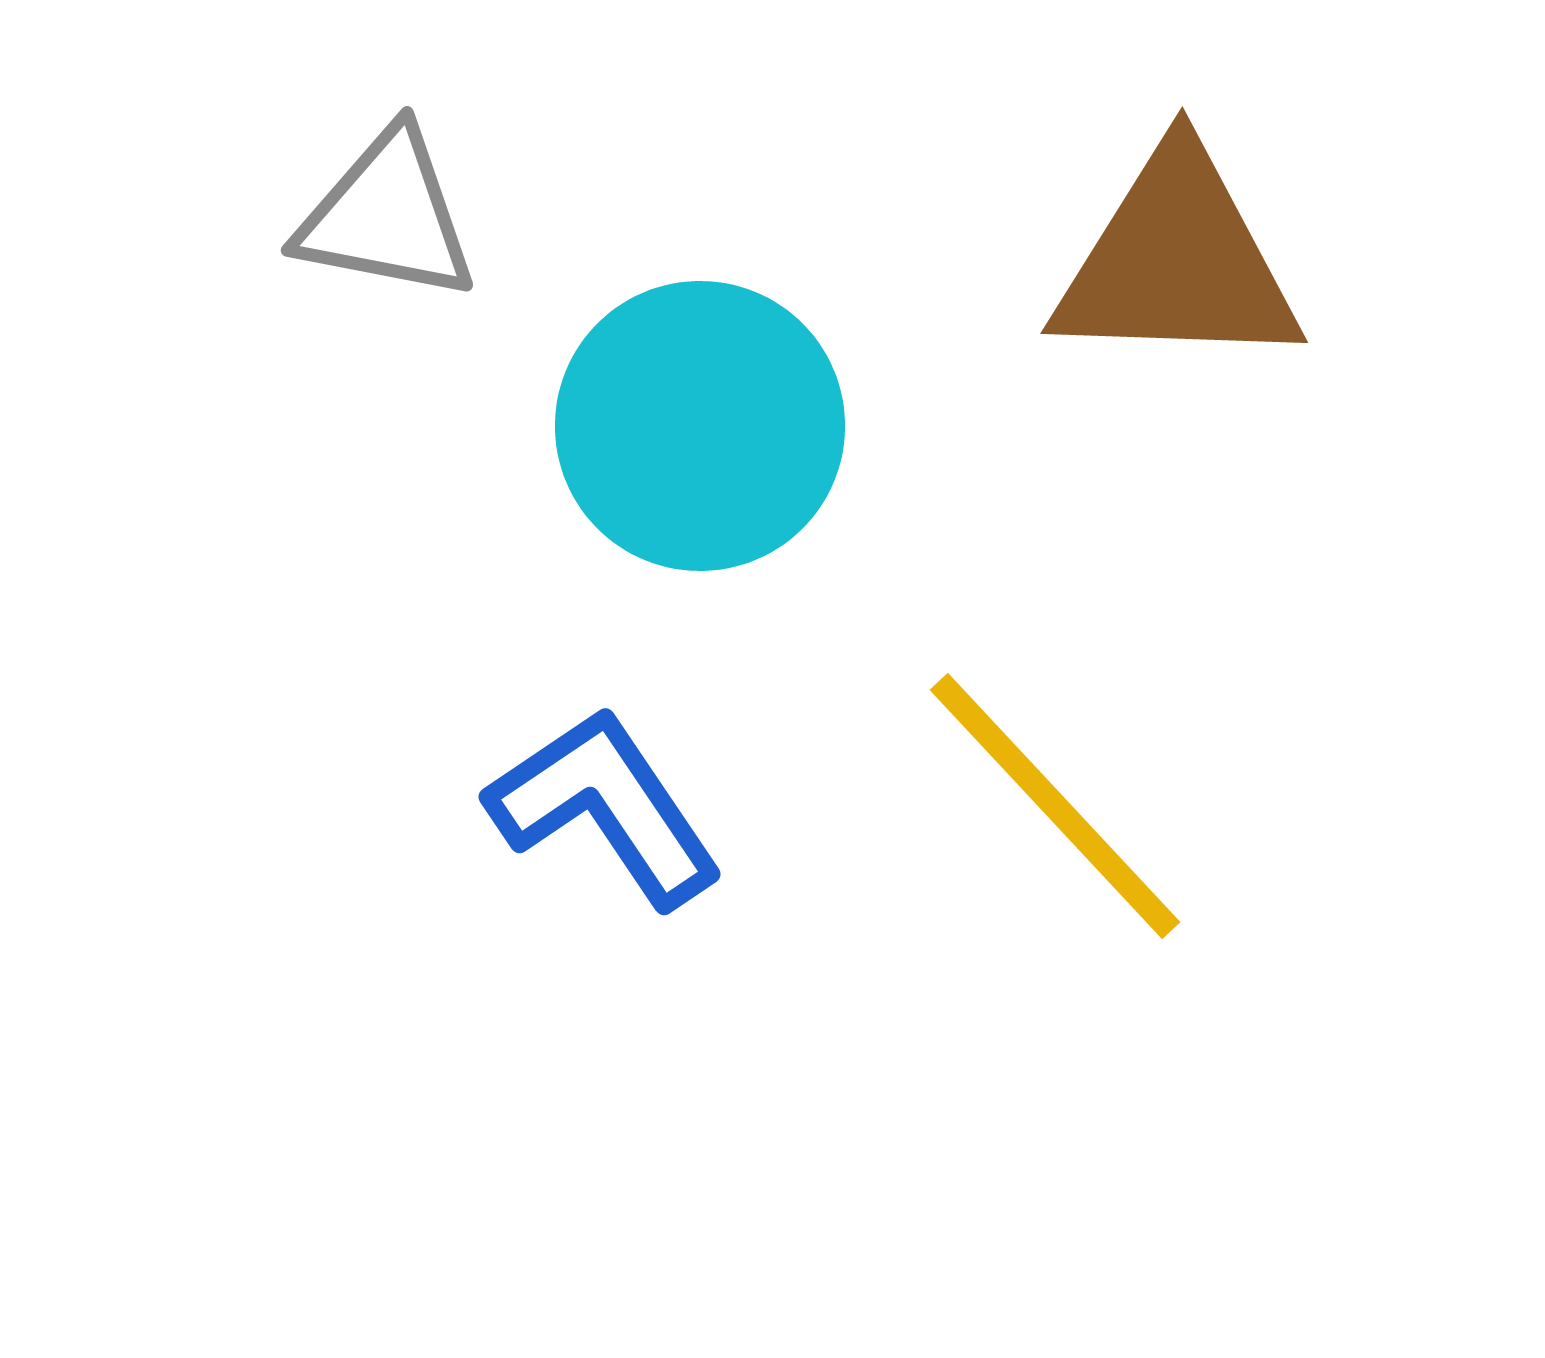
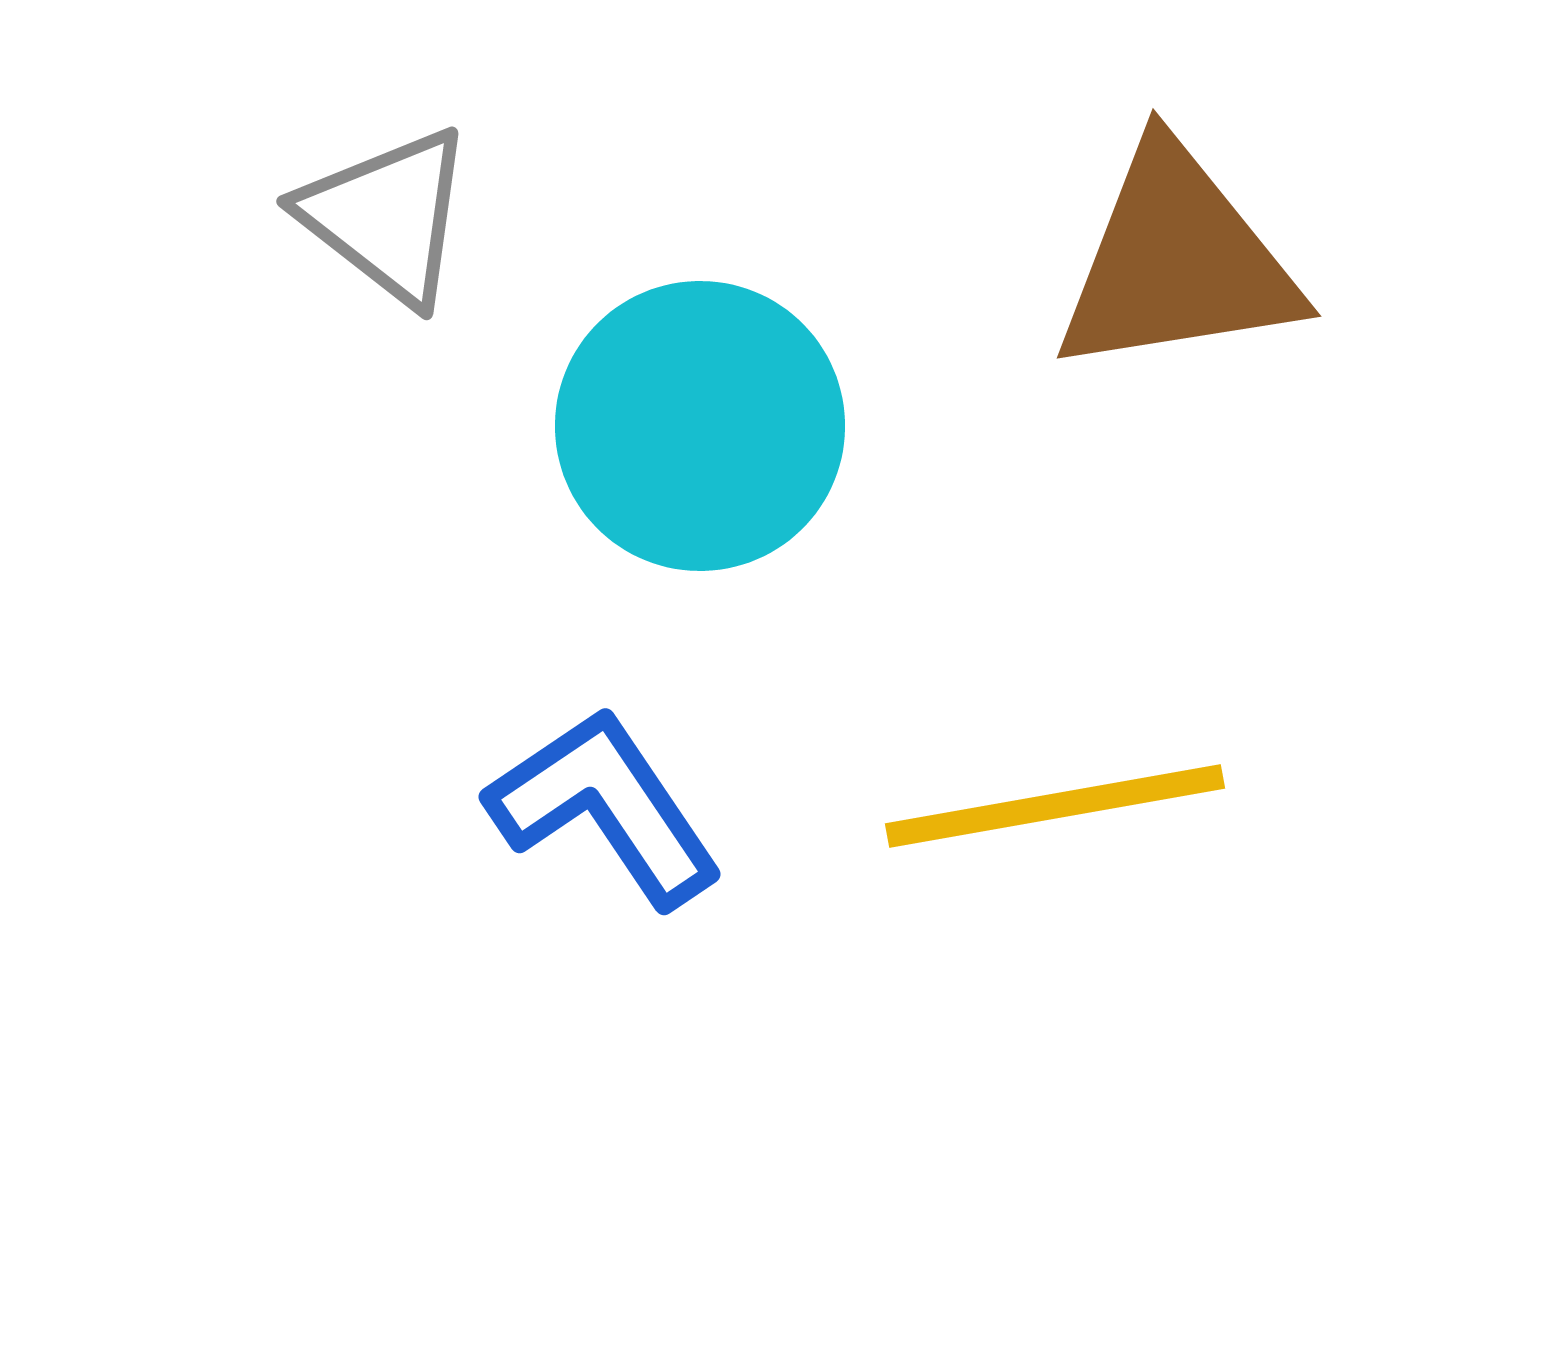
gray triangle: rotated 27 degrees clockwise
brown triangle: rotated 11 degrees counterclockwise
yellow line: rotated 57 degrees counterclockwise
